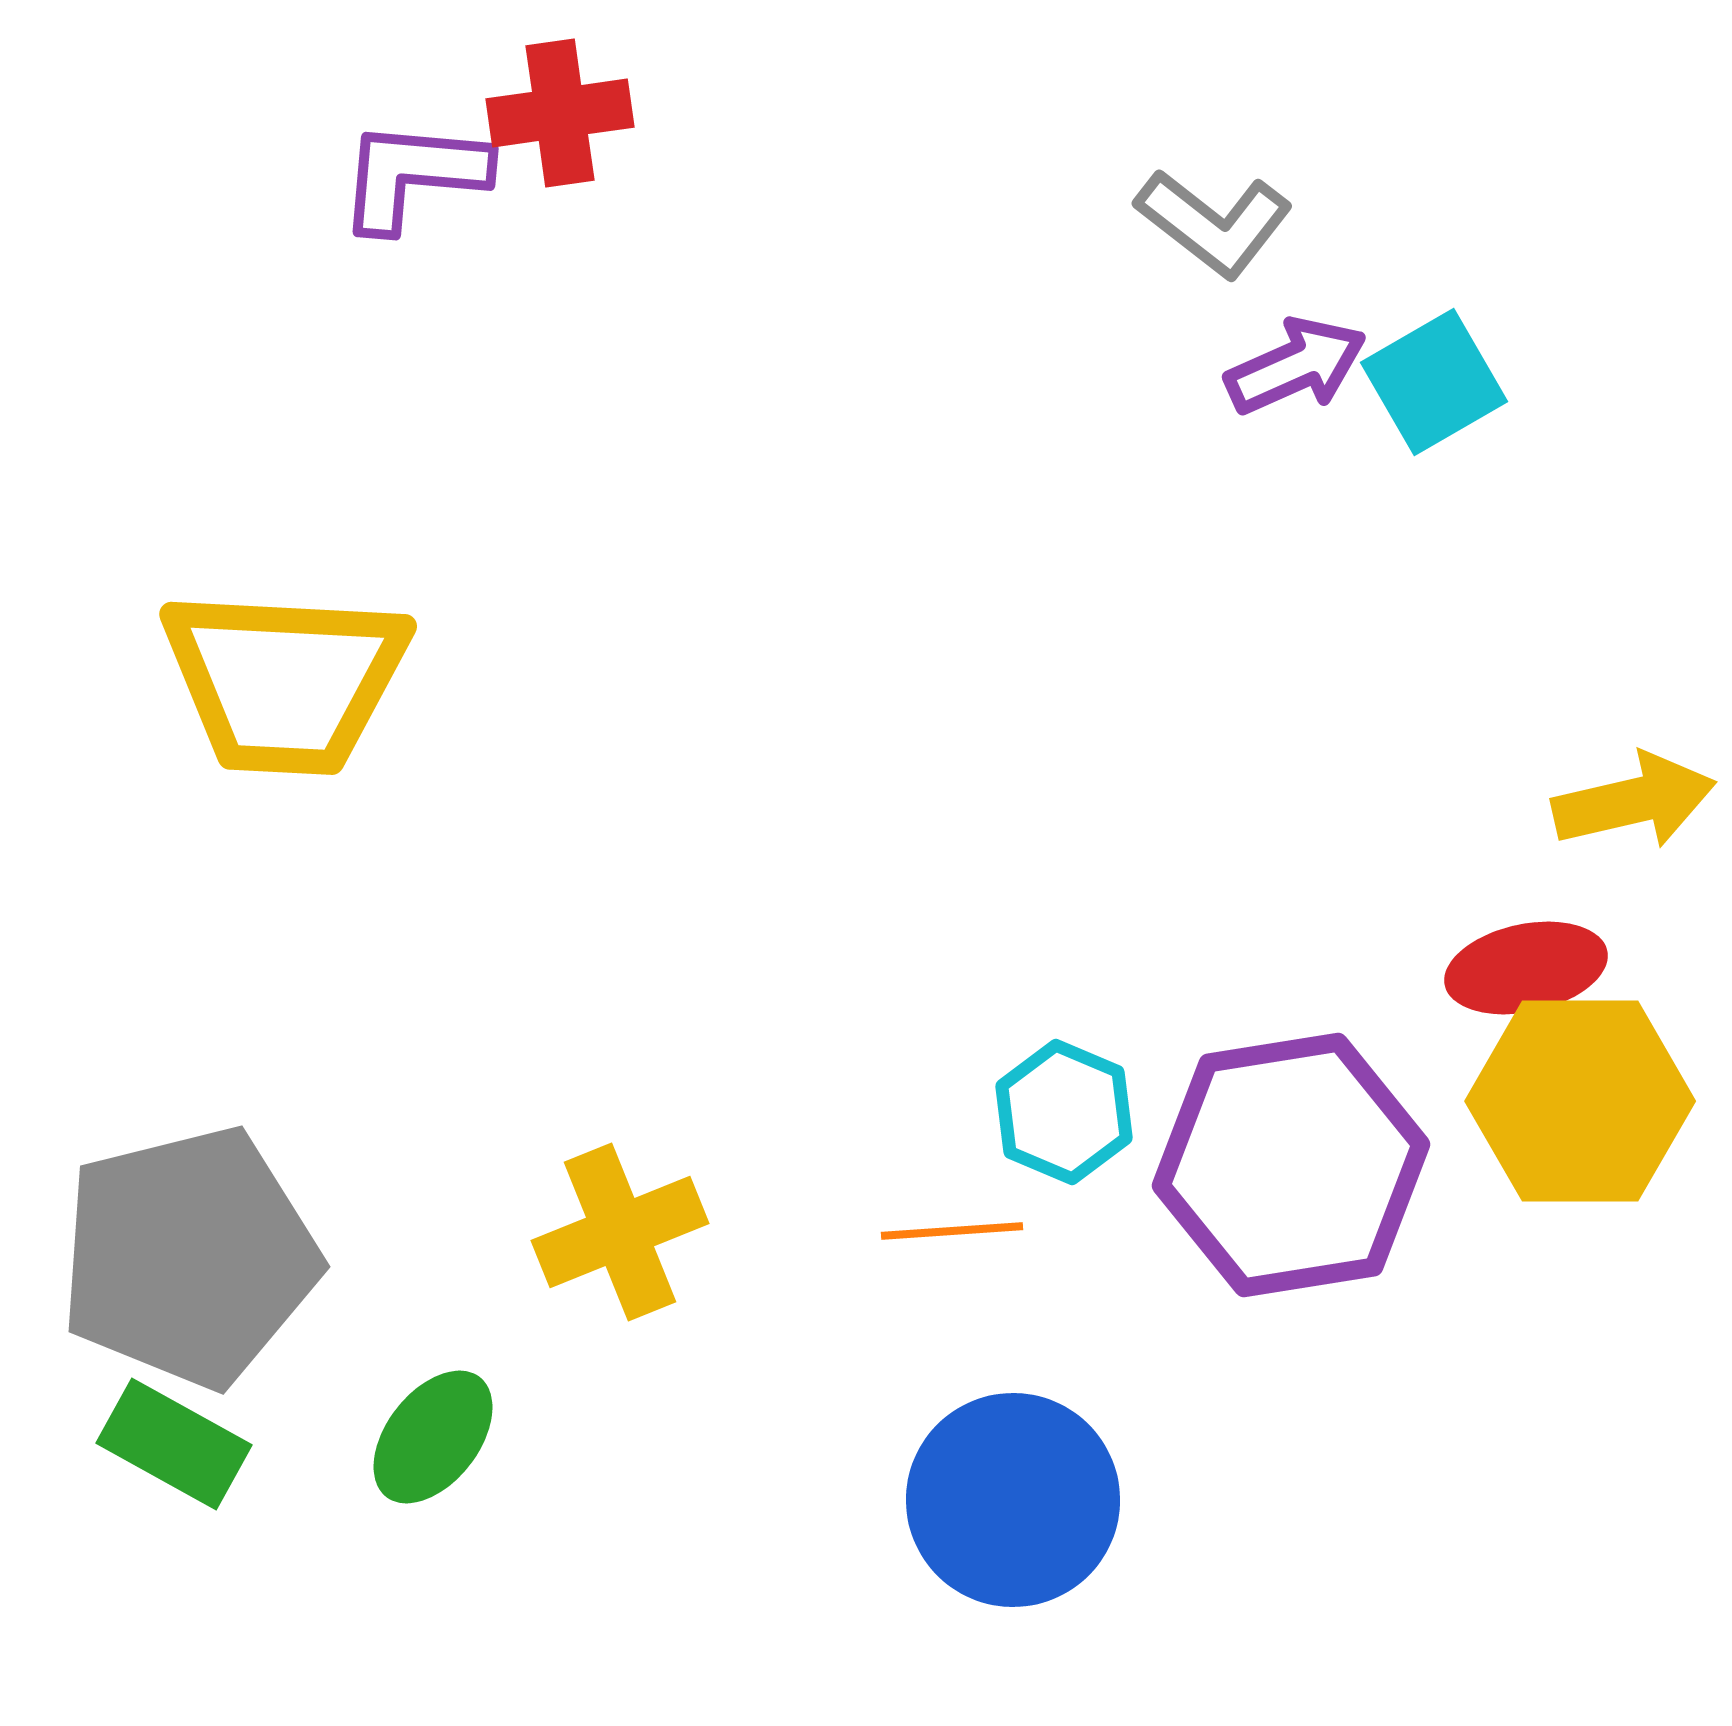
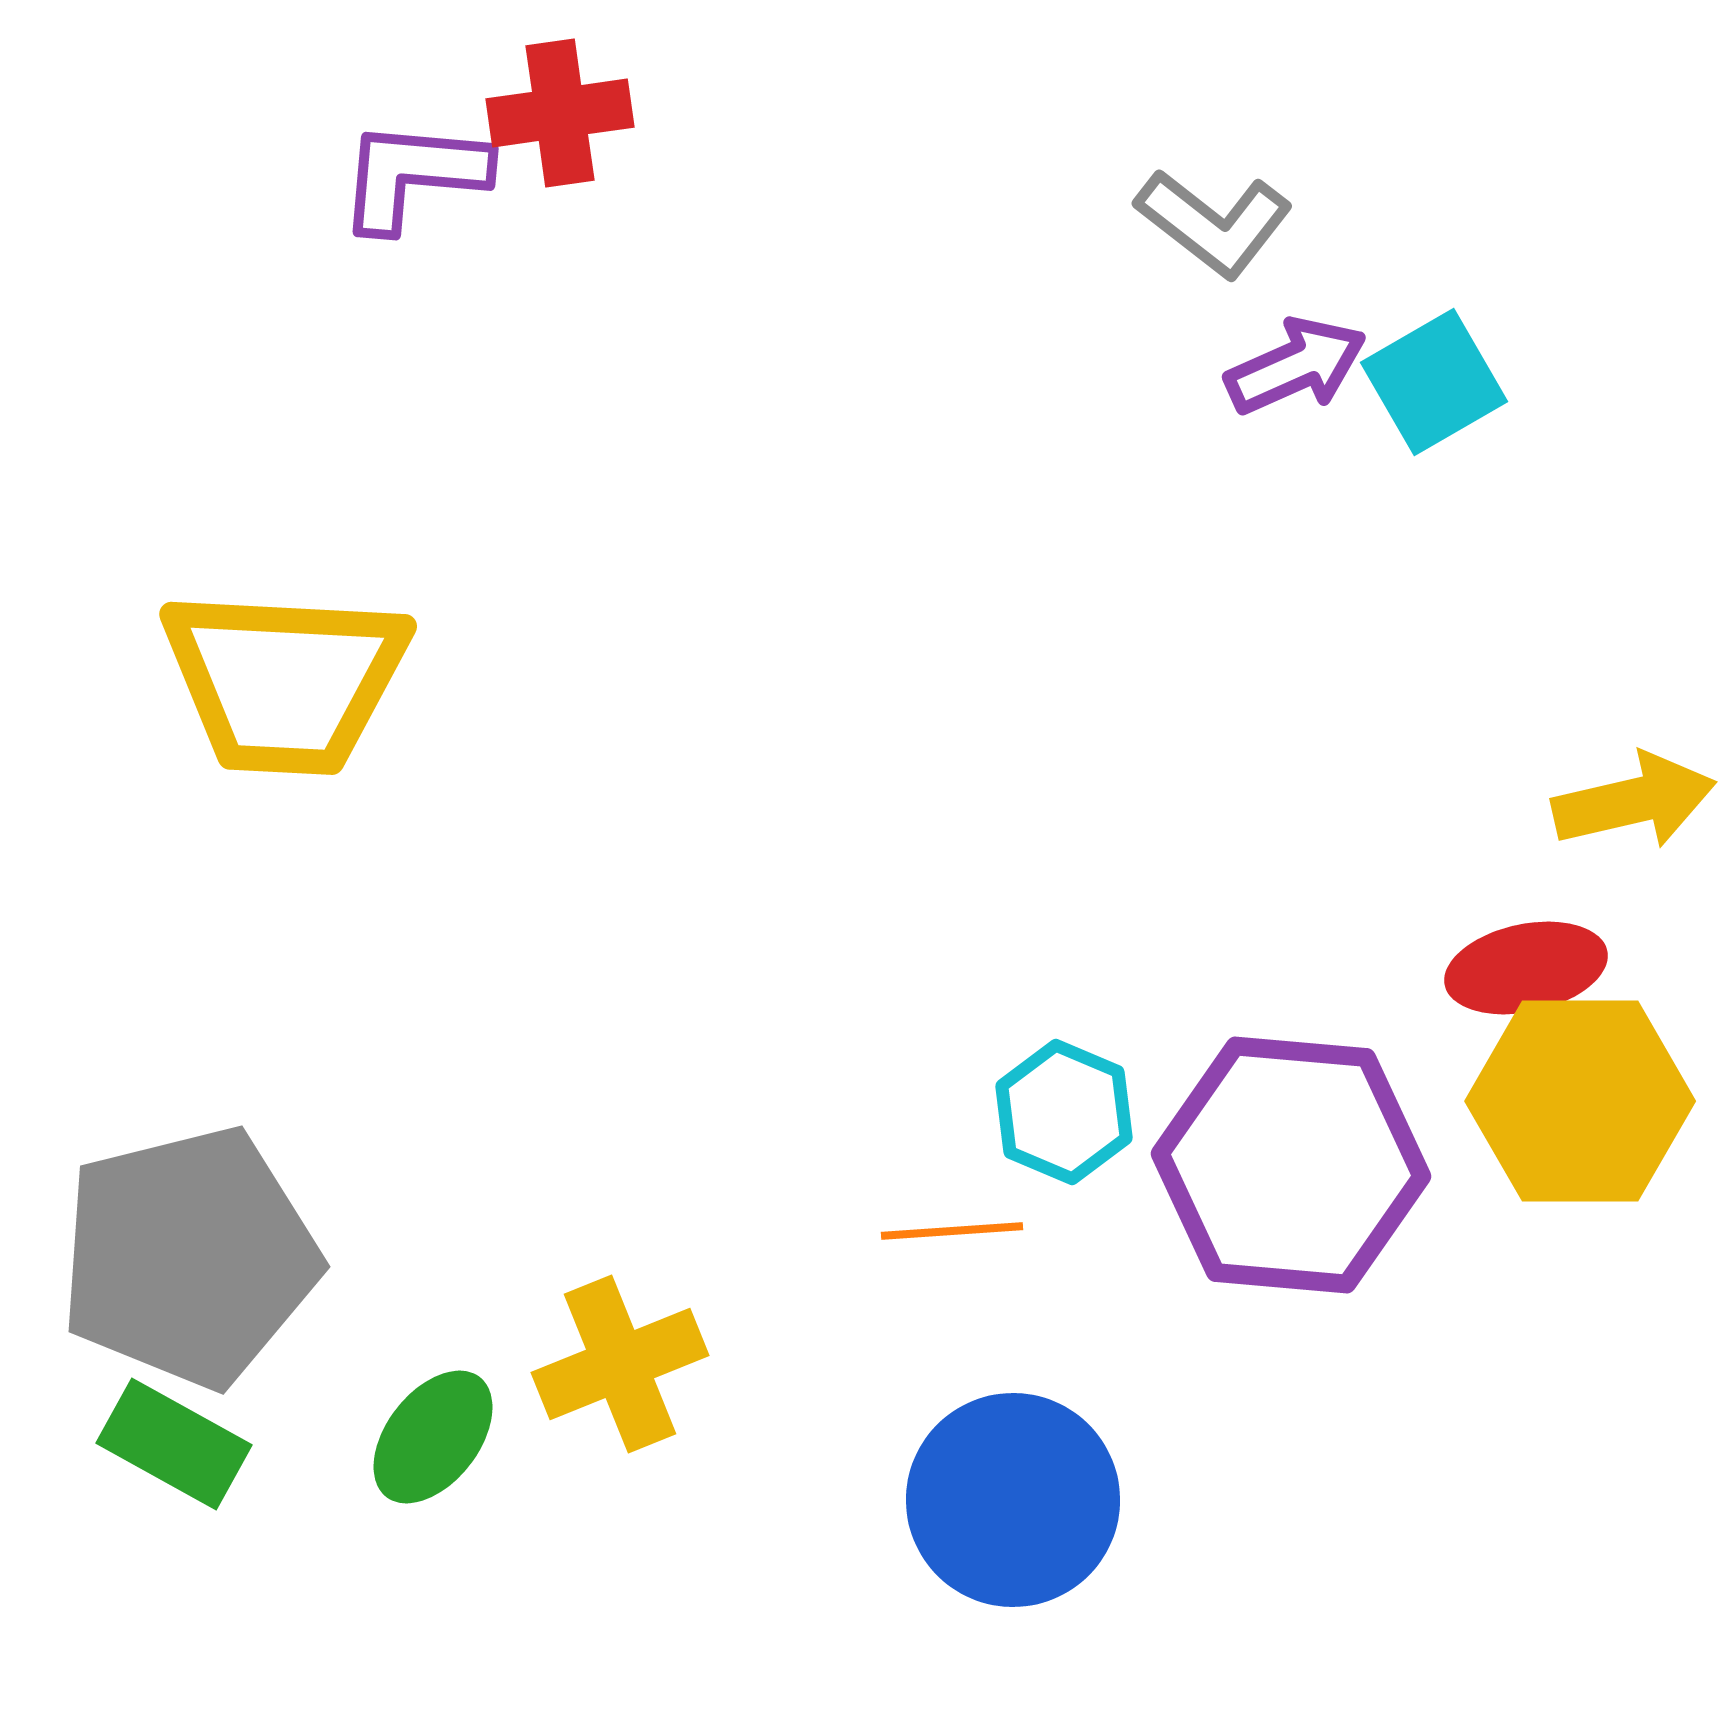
purple hexagon: rotated 14 degrees clockwise
yellow cross: moved 132 px down
